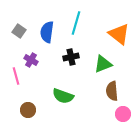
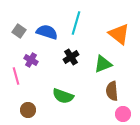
blue semicircle: rotated 100 degrees clockwise
black cross: rotated 21 degrees counterclockwise
